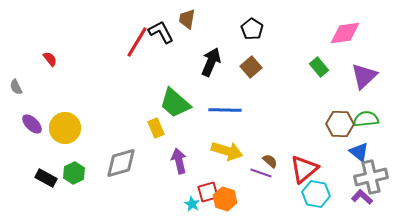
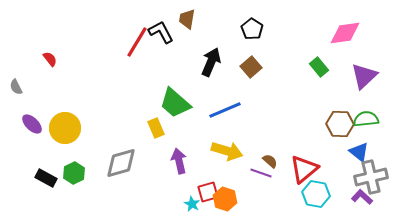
blue line: rotated 24 degrees counterclockwise
